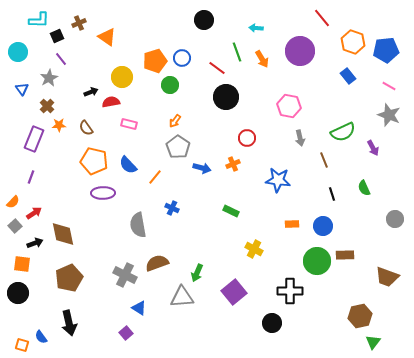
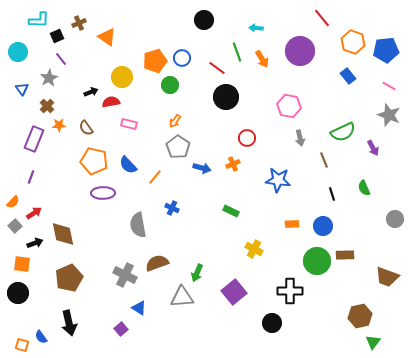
purple square at (126, 333): moved 5 px left, 4 px up
